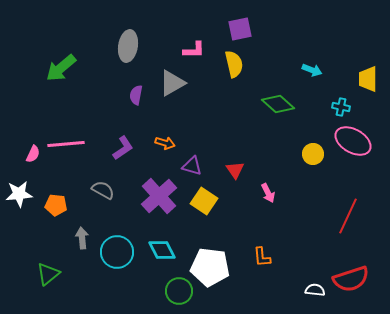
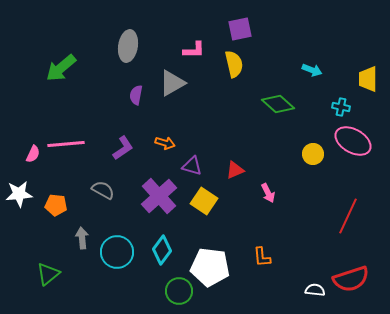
red triangle: rotated 42 degrees clockwise
cyan diamond: rotated 64 degrees clockwise
